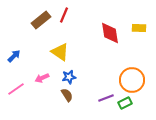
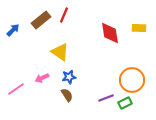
blue arrow: moved 1 px left, 26 px up
